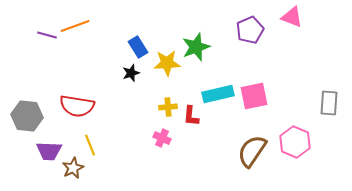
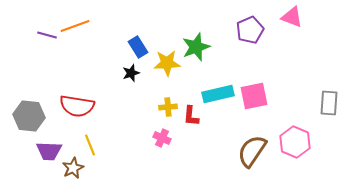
gray hexagon: moved 2 px right
